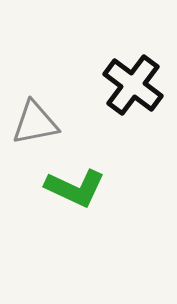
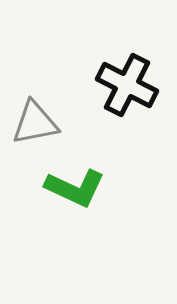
black cross: moved 6 px left; rotated 10 degrees counterclockwise
